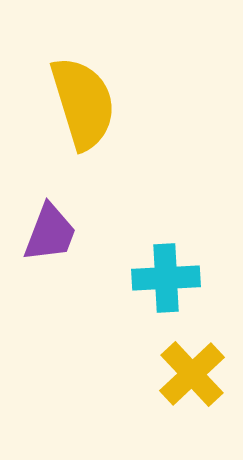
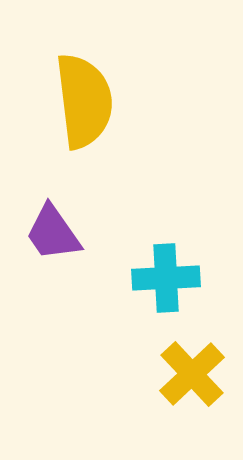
yellow semicircle: moved 1 px right, 2 px up; rotated 10 degrees clockwise
purple trapezoid: moved 3 px right; rotated 124 degrees clockwise
